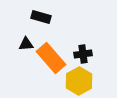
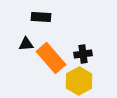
black rectangle: rotated 12 degrees counterclockwise
